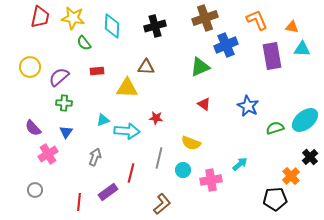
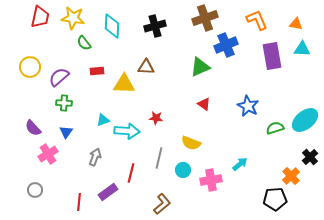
orange triangle at (292, 27): moved 4 px right, 3 px up
yellow triangle at (127, 88): moved 3 px left, 4 px up
